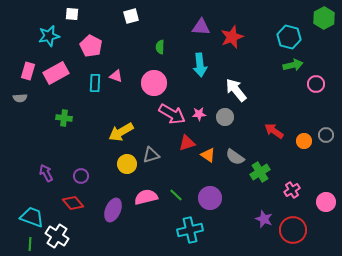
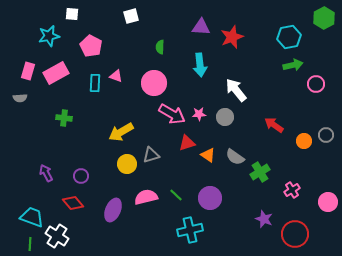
cyan hexagon at (289, 37): rotated 25 degrees counterclockwise
red arrow at (274, 131): moved 6 px up
pink circle at (326, 202): moved 2 px right
red circle at (293, 230): moved 2 px right, 4 px down
